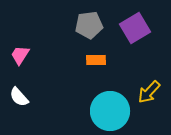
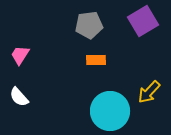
purple square: moved 8 px right, 7 px up
